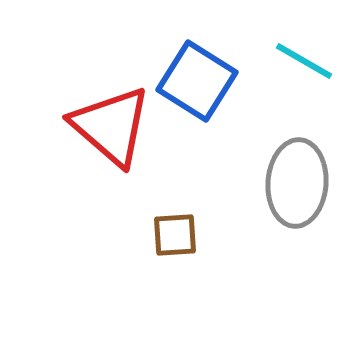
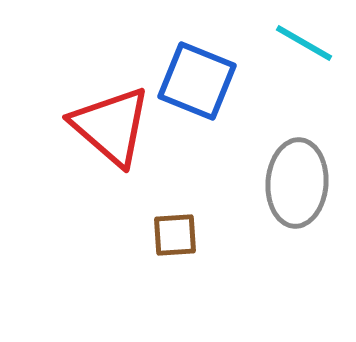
cyan line: moved 18 px up
blue square: rotated 10 degrees counterclockwise
